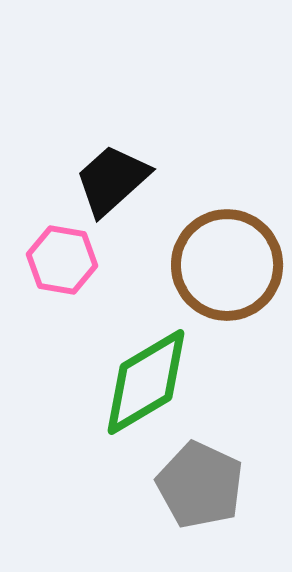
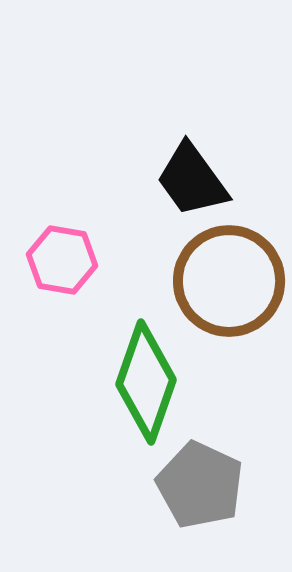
black trapezoid: moved 80 px right; rotated 84 degrees counterclockwise
brown circle: moved 2 px right, 16 px down
green diamond: rotated 40 degrees counterclockwise
